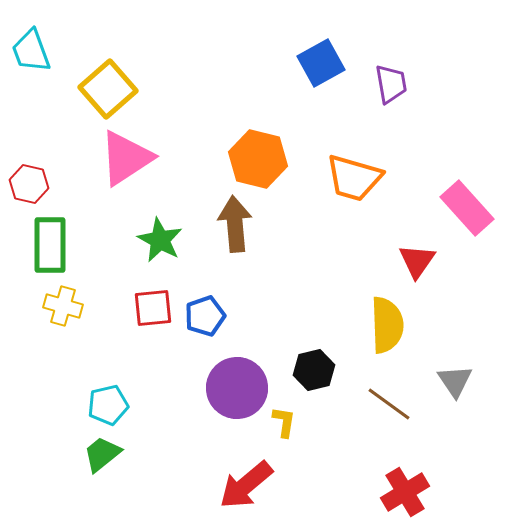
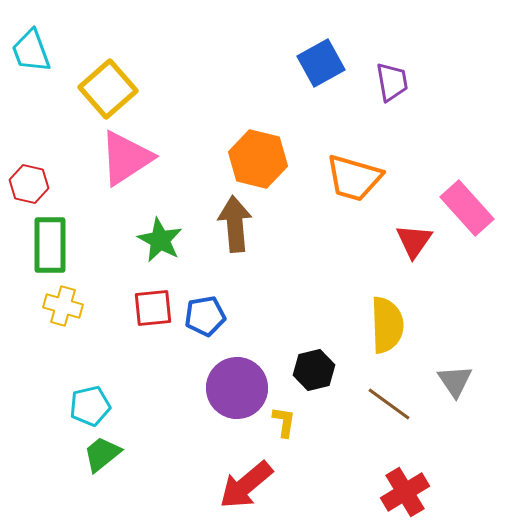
purple trapezoid: moved 1 px right, 2 px up
red triangle: moved 3 px left, 20 px up
blue pentagon: rotated 9 degrees clockwise
cyan pentagon: moved 18 px left, 1 px down
